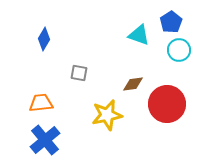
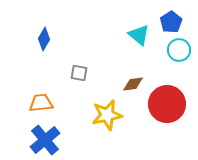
cyan triangle: rotated 20 degrees clockwise
